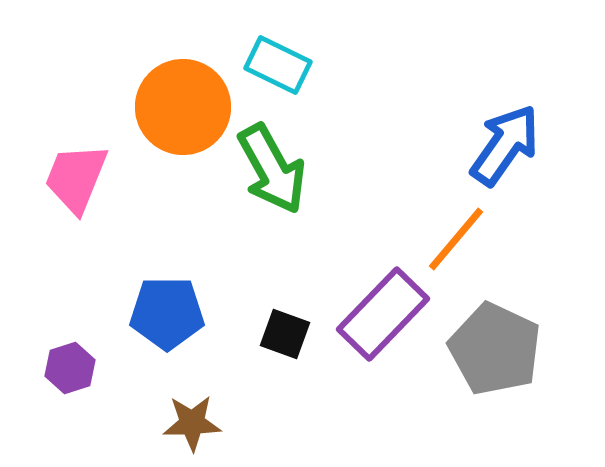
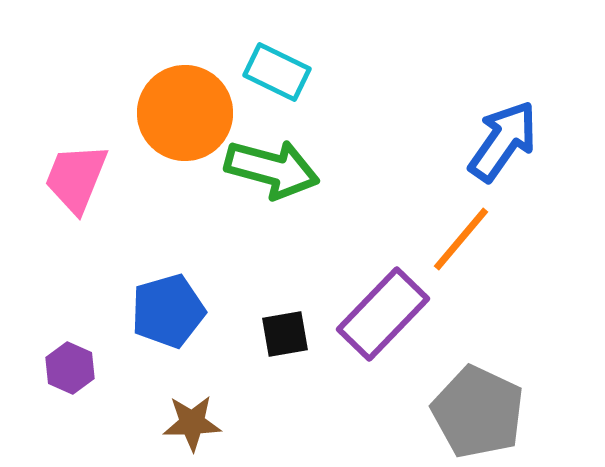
cyan rectangle: moved 1 px left, 7 px down
orange circle: moved 2 px right, 6 px down
blue arrow: moved 2 px left, 4 px up
green arrow: rotated 46 degrees counterclockwise
orange line: moved 5 px right
blue pentagon: moved 1 px right, 2 px up; rotated 16 degrees counterclockwise
black square: rotated 30 degrees counterclockwise
gray pentagon: moved 17 px left, 63 px down
purple hexagon: rotated 18 degrees counterclockwise
